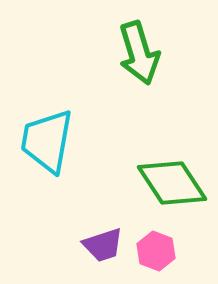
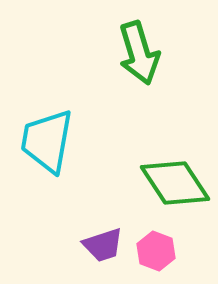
green diamond: moved 3 px right
